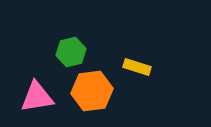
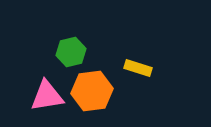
yellow rectangle: moved 1 px right, 1 px down
pink triangle: moved 10 px right, 1 px up
